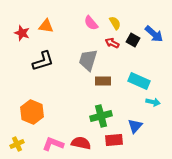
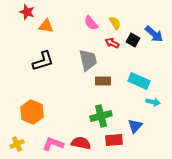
red star: moved 5 px right, 21 px up
gray trapezoid: rotated 150 degrees clockwise
